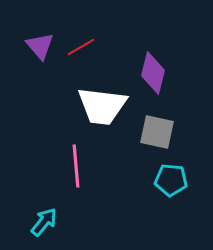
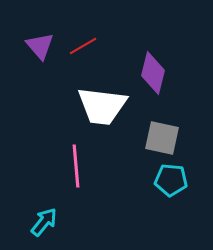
red line: moved 2 px right, 1 px up
gray square: moved 5 px right, 6 px down
